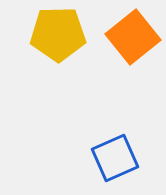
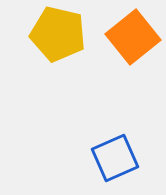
yellow pentagon: rotated 14 degrees clockwise
